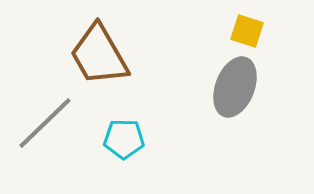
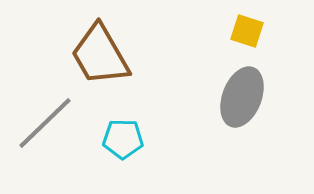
brown trapezoid: moved 1 px right
gray ellipse: moved 7 px right, 10 px down
cyan pentagon: moved 1 px left
